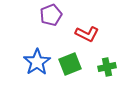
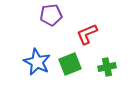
purple pentagon: rotated 15 degrees clockwise
red L-shape: rotated 130 degrees clockwise
blue star: rotated 12 degrees counterclockwise
